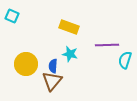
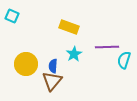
purple line: moved 2 px down
cyan star: moved 4 px right; rotated 28 degrees clockwise
cyan semicircle: moved 1 px left
